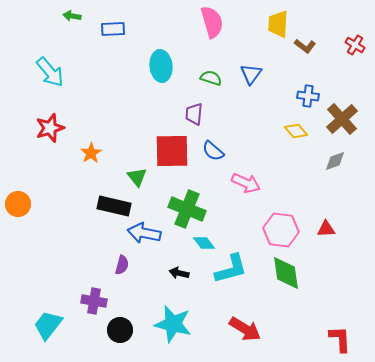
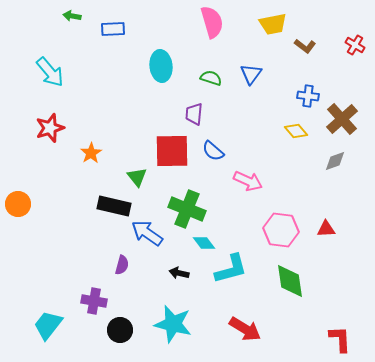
yellow trapezoid: moved 5 px left; rotated 104 degrees counterclockwise
pink arrow: moved 2 px right, 2 px up
blue arrow: moved 3 px right; rotated 24 degrees clockwise
green diamond: moved 4 px right, 8 px down
